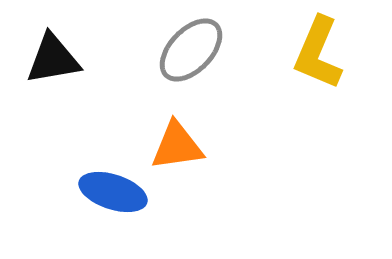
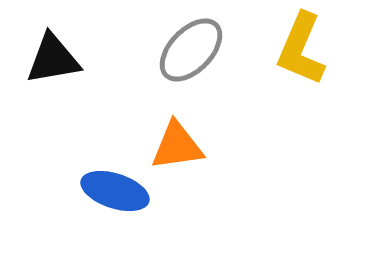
yellow L-shape: moved 17 px left, 4 px up
blue ellipse: moved 2 px right, 1 px up
